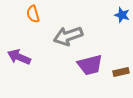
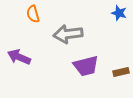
blue star: moved 3 px left, 2 px up
gray arrow: moved 2 px up; rotated 12 degrees clockwise
purple trapezoid: moved 4 px left, 1 px down
